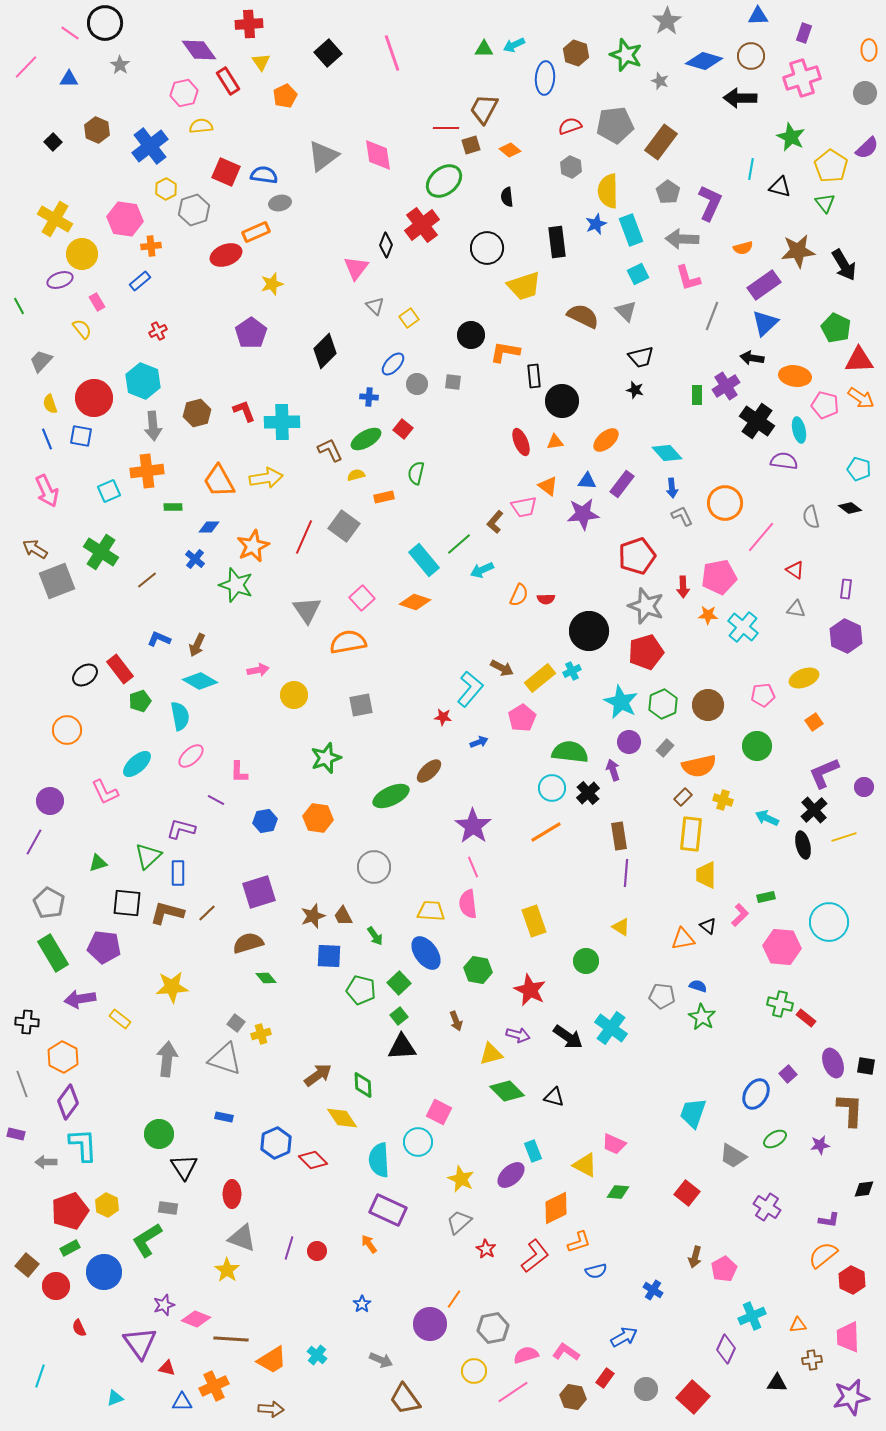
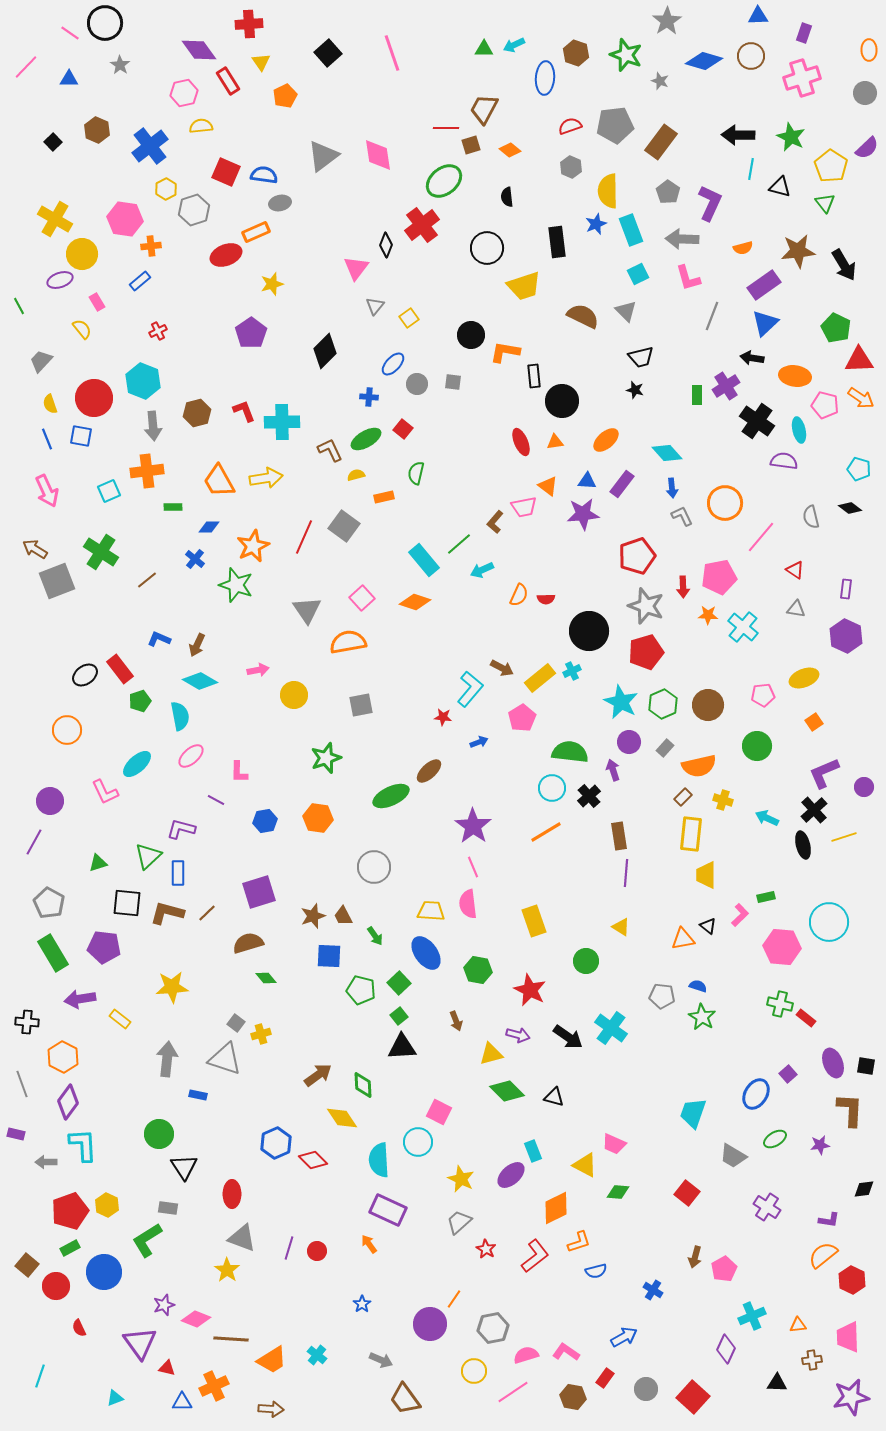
black arrow at (740, 98): moved 2 px left, 37 px down
gray triangle at (375, 306): rotated 24 degrees clockwise
black cross at (588, 793): moved 1 px right, 3 px down
blue rectangle at (224, 1117): moved 26 px left, 22 px up
